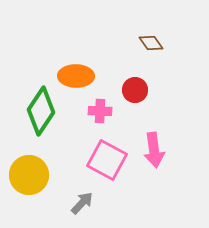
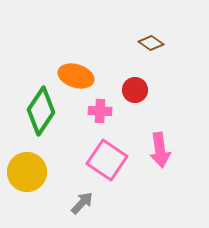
brown diamond: rotated 20 degrees counterclockwise
orange ellipse: rotated 16 degrees clockwise
pink arrow: moved 6 px right
pink square: rotated 6 degrees clockwise
yellow circle: moved 2 px left, 3 px up
